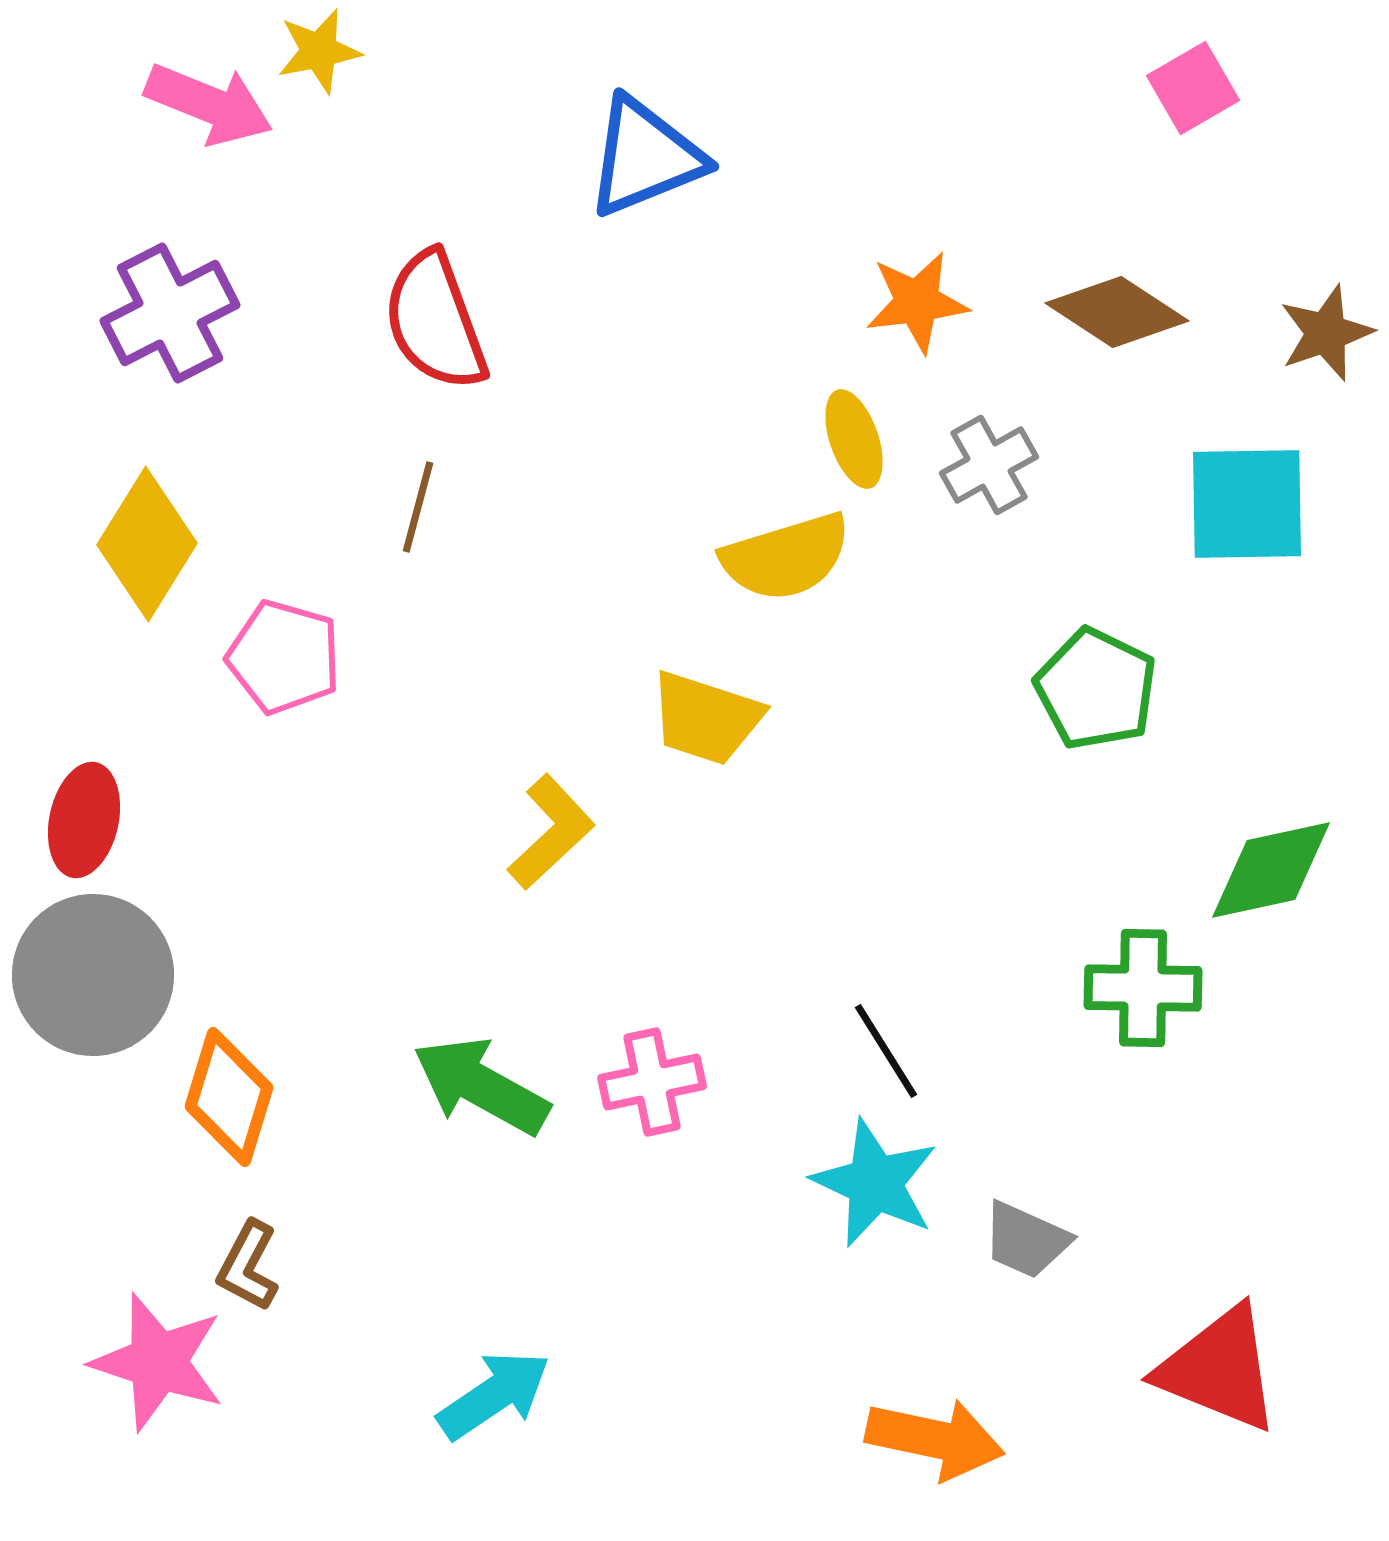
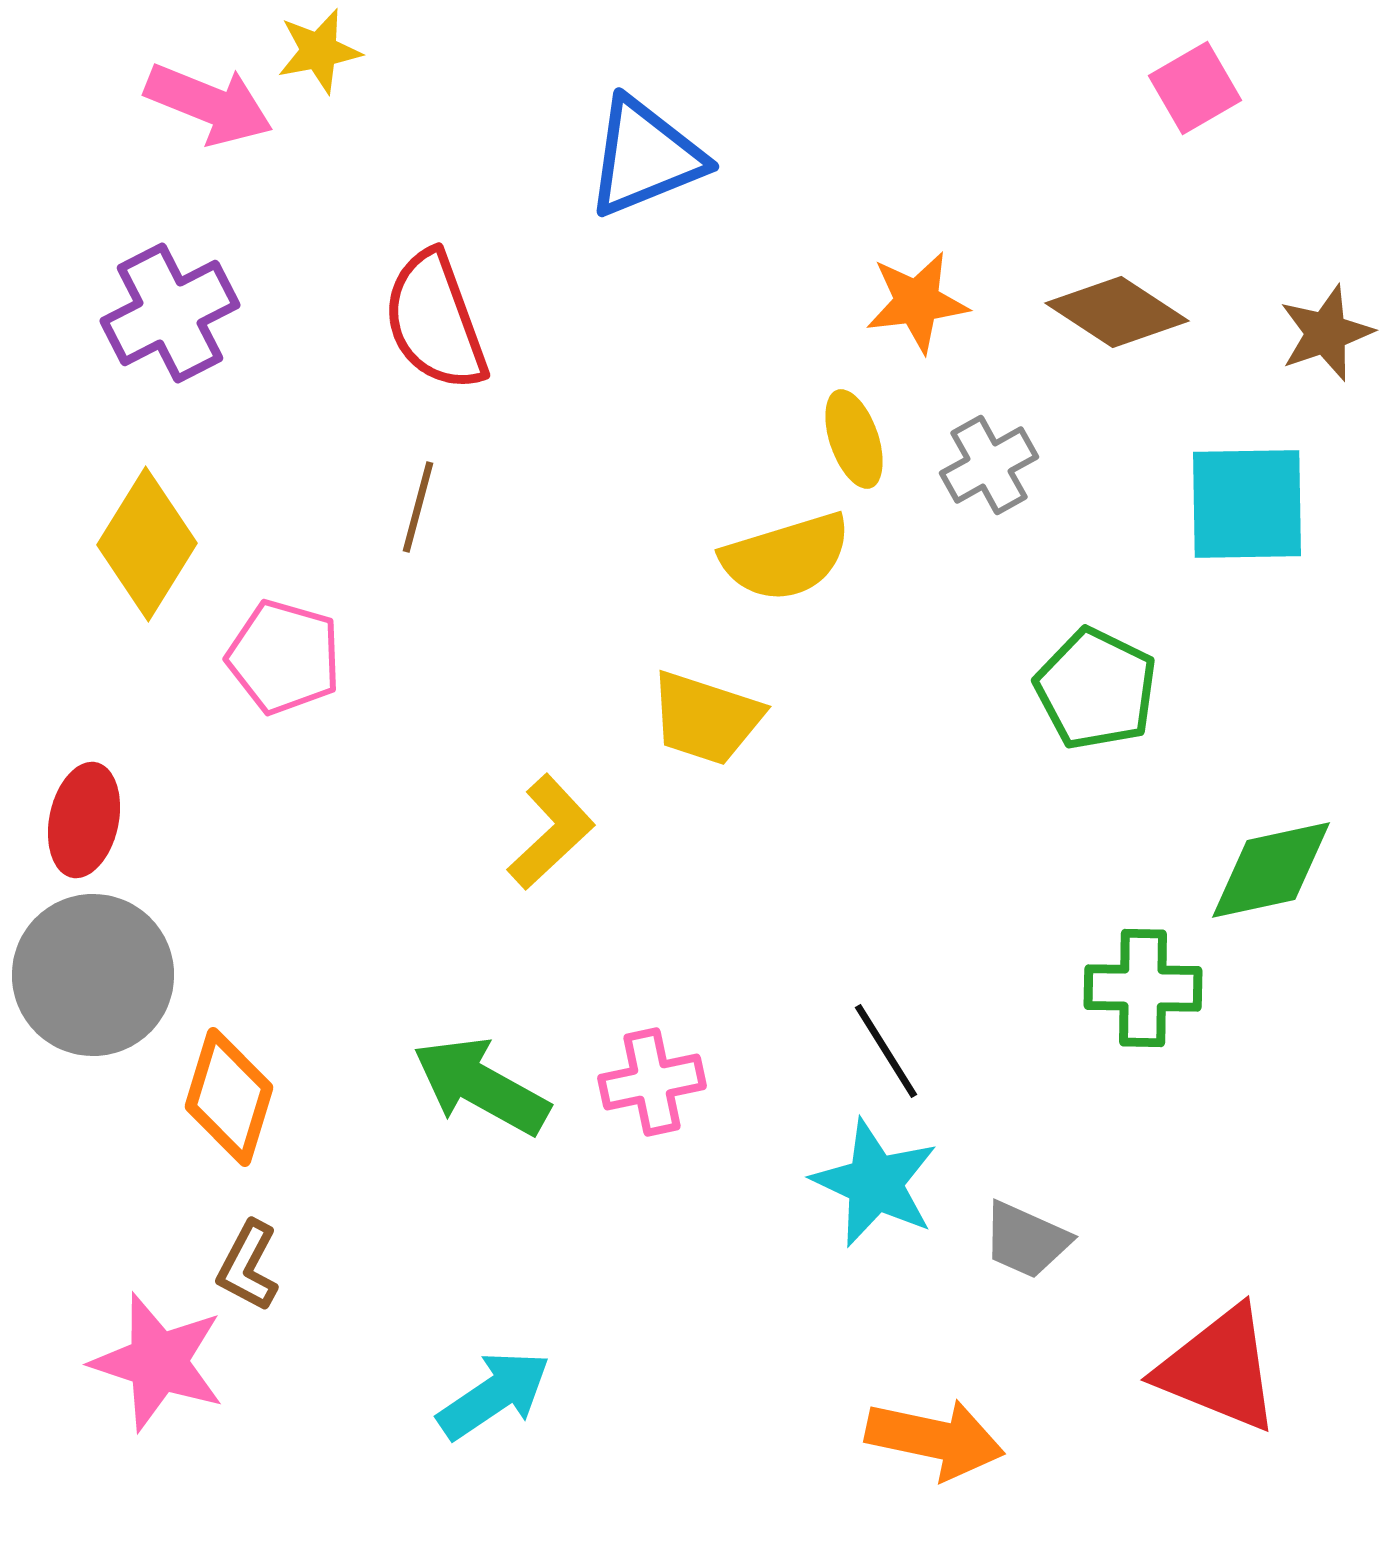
pink square: moved 2 px right
